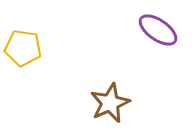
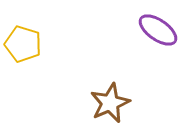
yellow pentagon: moved 4 px up; rotated 9 degrees clockwise
